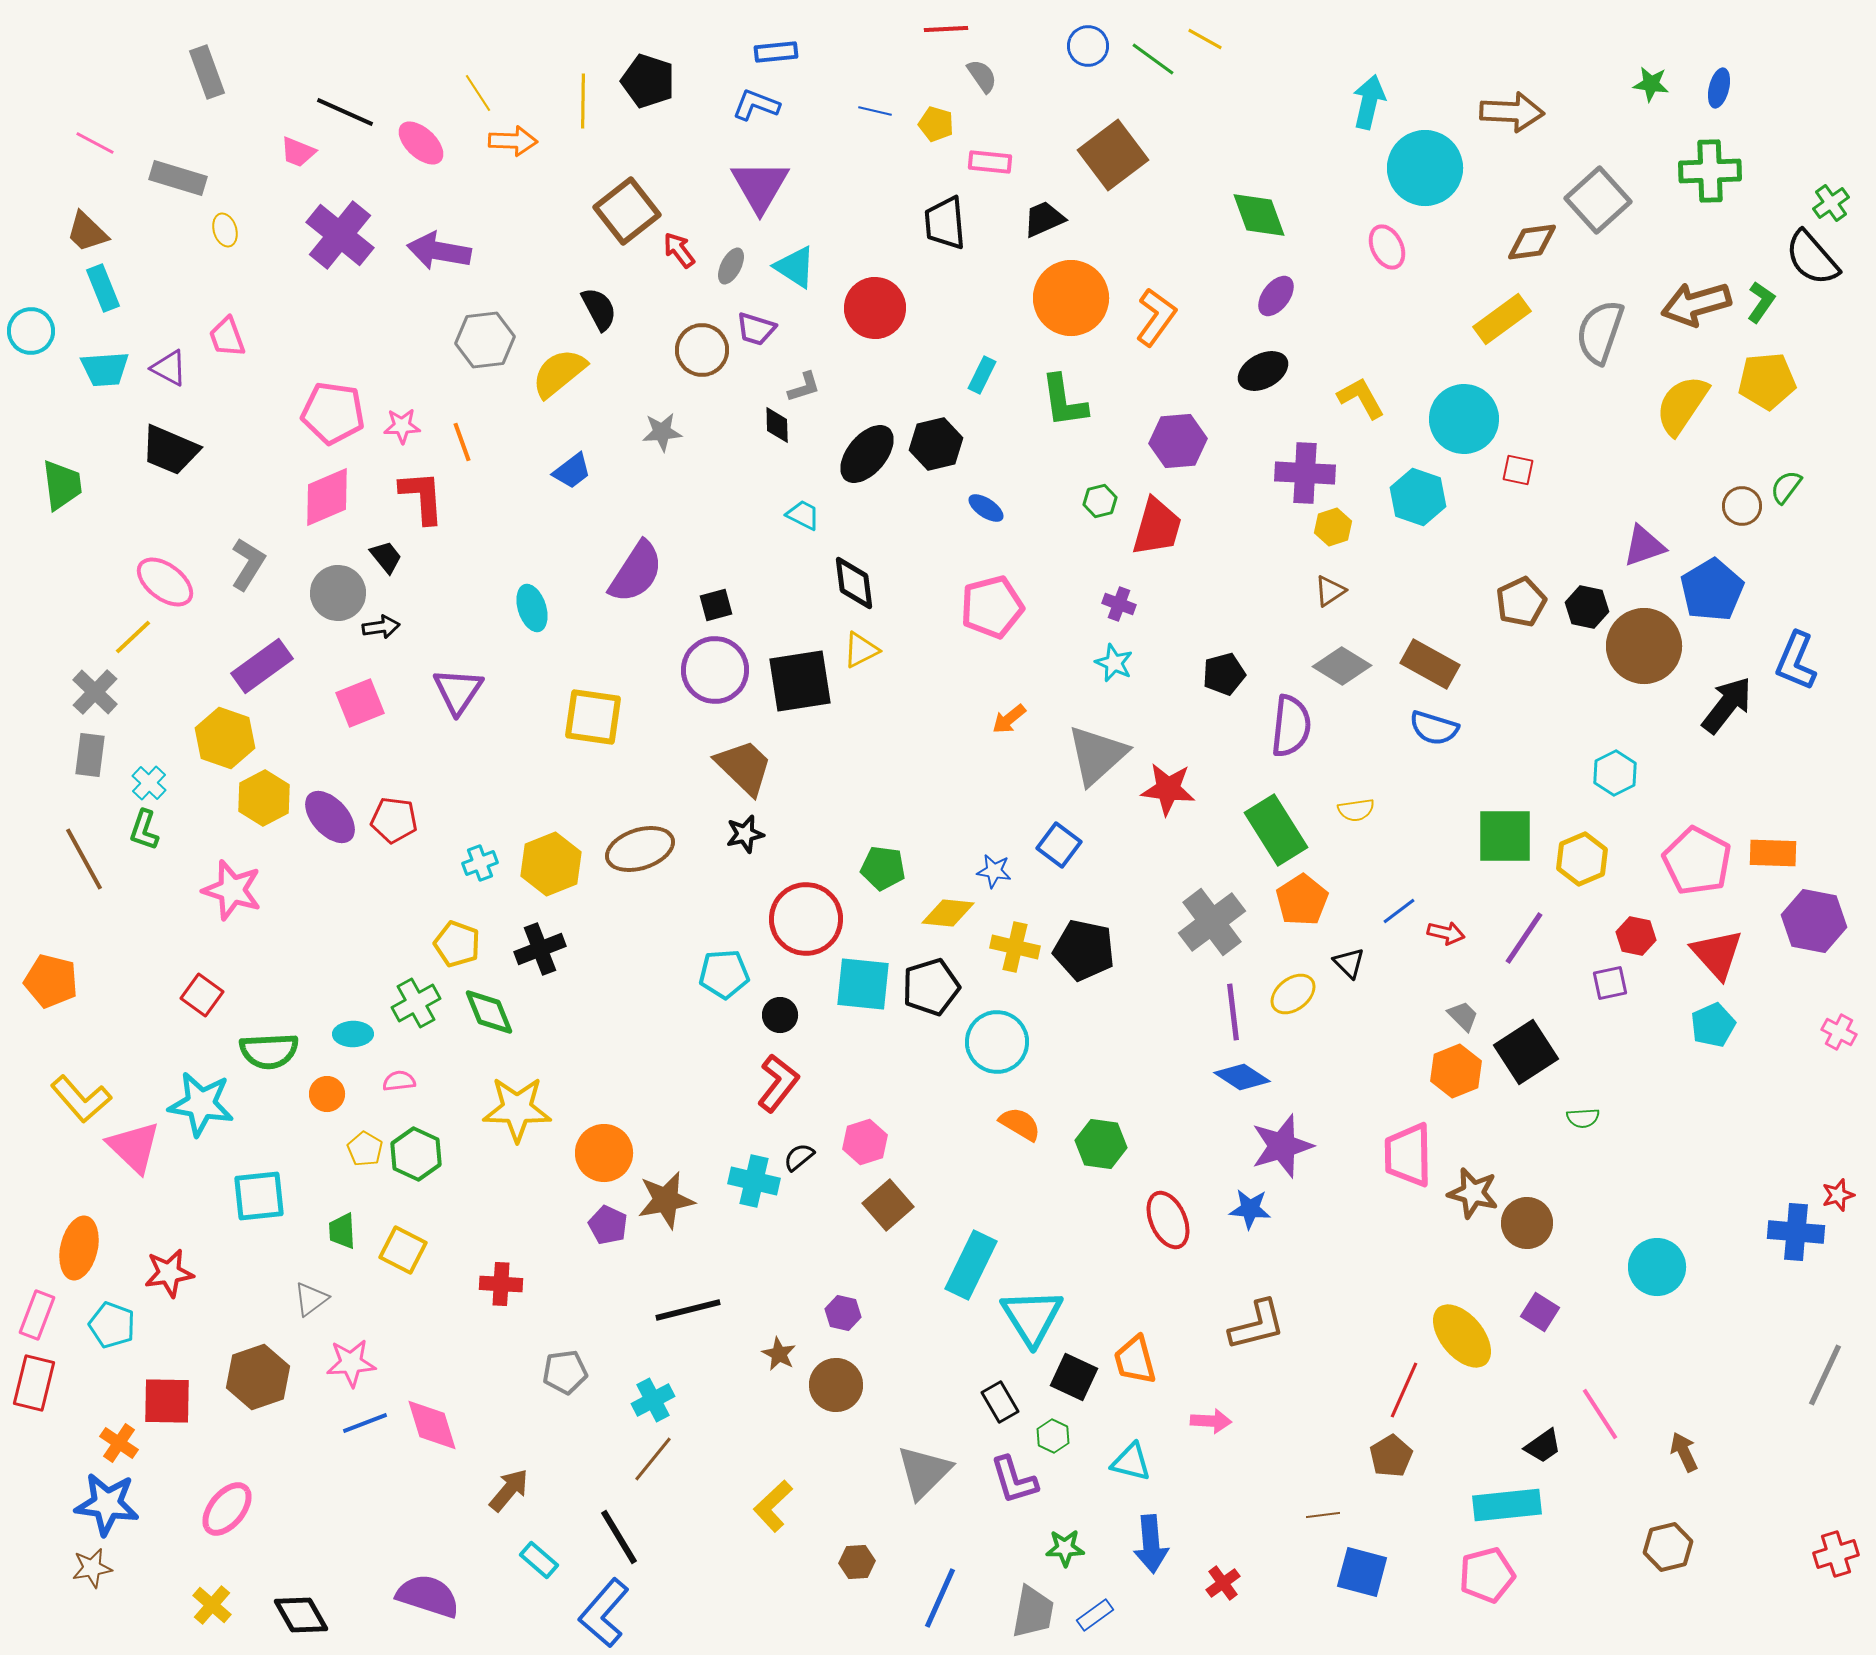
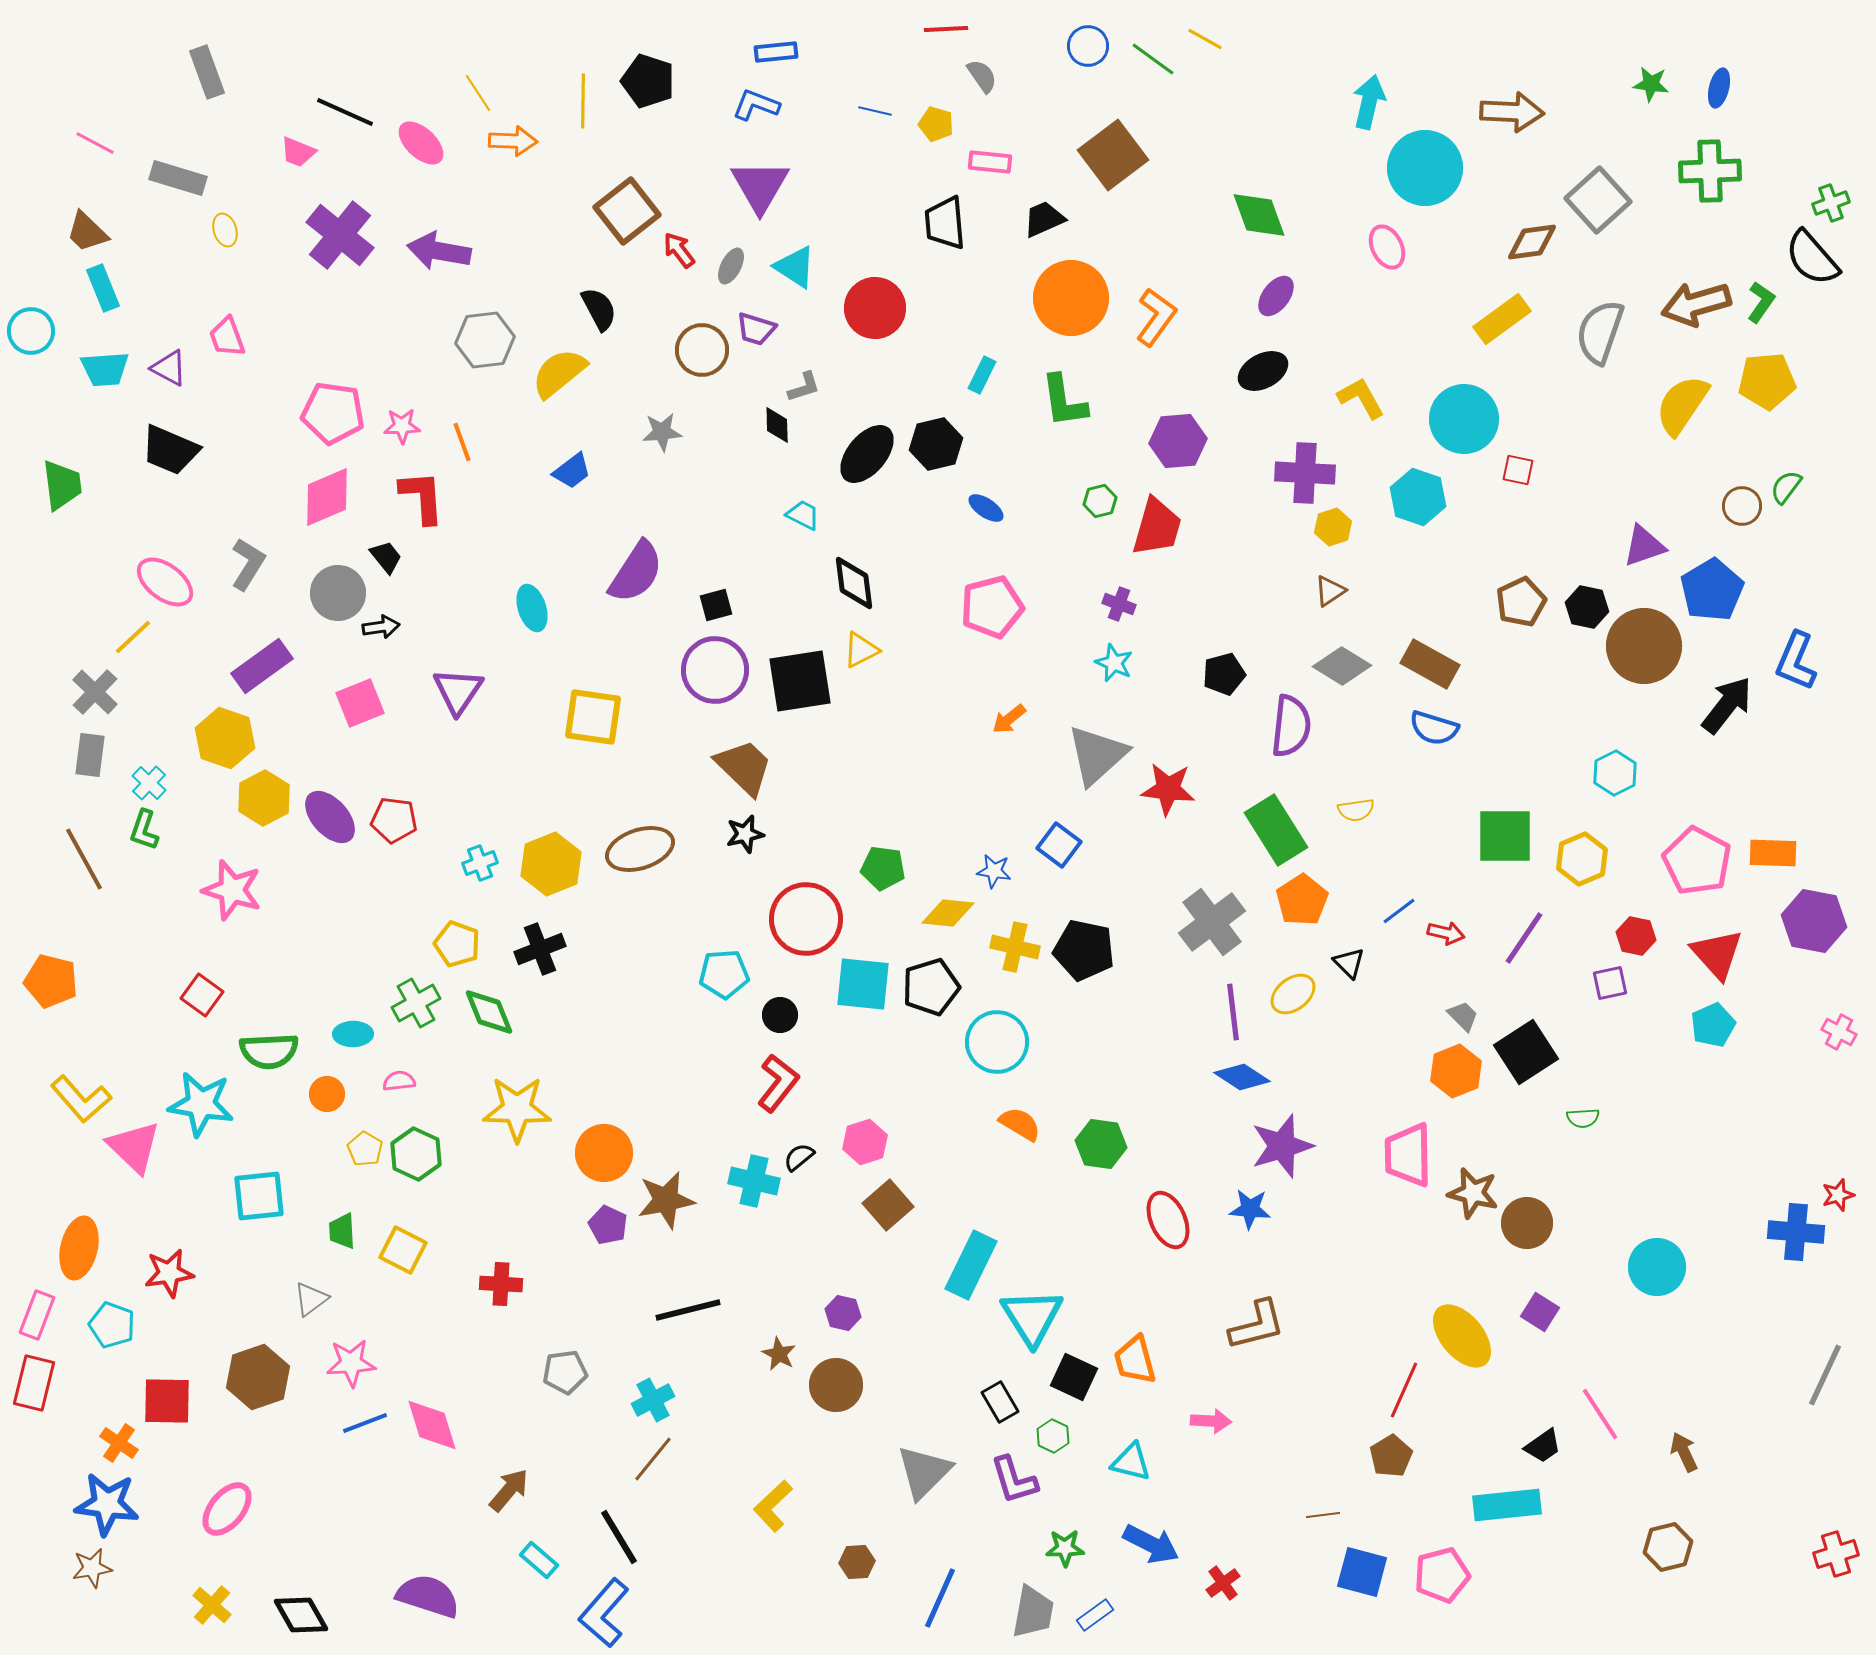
green cross at (1831, 203): rotated 15 degrees clockwise
blue arrow at (1151, 1544): rotated 58 degrees counterclockwise
pink pentagon at (1487, 1575): moved 45 px left
